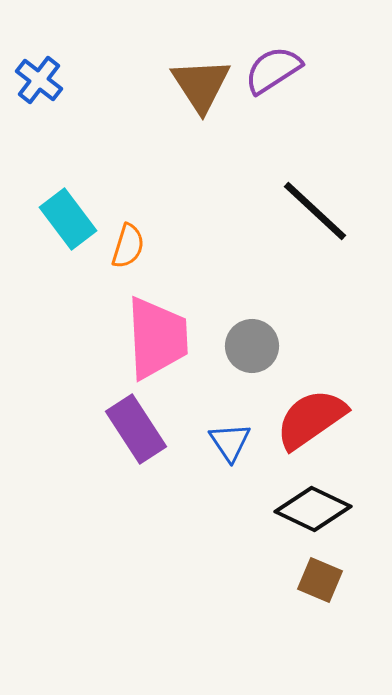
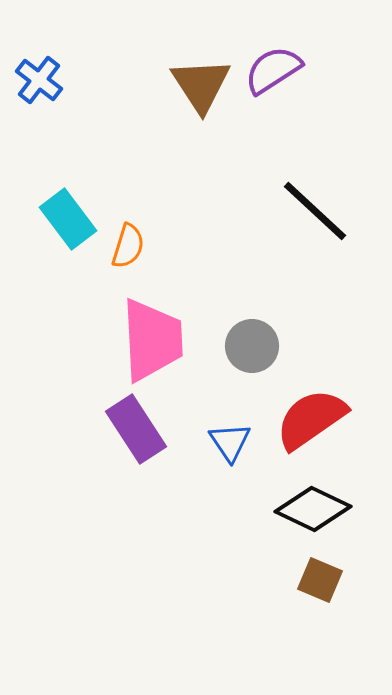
pink trapezoid: moved 5 px left, 2 px down
